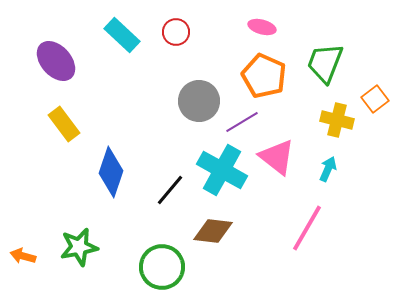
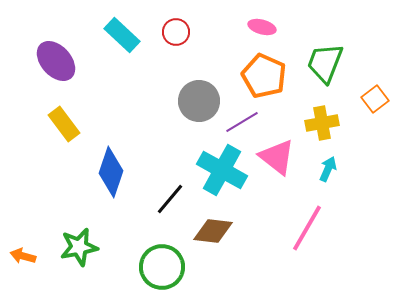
yellow cross: moved 15 px left, 3 px down; rotated 24 degrees counterclockwise
black line: moved 9 px down
